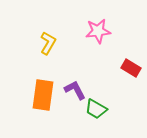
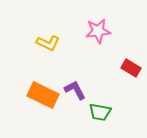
yellow L-shape: rotated 85 degrees clockwise
orange rectangle: rotated 72 degrees counterclockwise
green trapezoid: moved 4 px right, 3 px down; rotated 20 degrees counterclockwise
